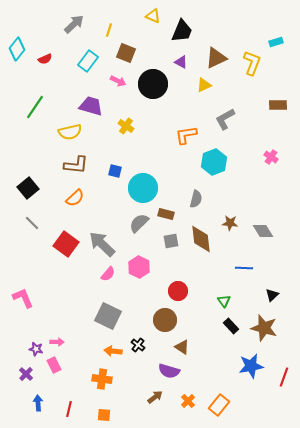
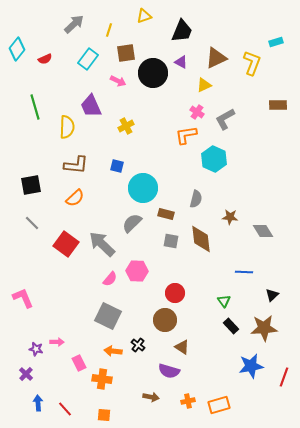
yellow triangle at (153, 16): moved 9 px left; rotated 42 degrees counterclockwise
brown square at (126, 53): rotated 30 degrees counterclockwise
cyan rectangle at (88, 61): moved 2 px up
black circle at (153, 84): moved 11 px up
purple trapezoid at (91, 106): rotated 130 degrees counterclockwise
green line at (35, 107): rotated 50 degrees counterclockwise
yellow cross at (126, 126): rotated 28 degrees clockwise
yellow semicircle at (70, 132): moved 3 px left, 5 px up; rotated 75 degrees counterclockwise
pink cross at (271, 157): moved 74 px left, 45 px up
cyan hexagon at (214, 162): moved 3 px up; rotated 15 degrees counterclockwise
blue square at (115, 171): moved 2 px right, 5 px up
black square at (28, 188): moved 3 px right, 3 px up; rotated 30 degrees clockwise
gray semicircle at (139, 223): moved 7 px left
brown star at (230, 223): moved 6 px up
gray square at (171, 241): rotated 21 degrees clockwise
pink hexagon at (139, 267): moved 2 px left, 4 px down; rotated 25 degrees counterclockwise
blue line at (244, 268): moved 4 px down
pink semicircle at (108, 274): moved 2 px right, 5 px down
red circle at (178, 291): moved 3 px left, 2 px down
brown star at (264, 328): rotated 20 degrees counterclockwise
pink rectangle at (54, 365): moved 25 px right, 2 px up
brown arrow at (155, 397): moved 4 px left; rotated 49 degrees clockwise
orange cross at (188, 401): rotated 32 degrees clockwise
orange rectangle at (219, 405): rotated 35 degrees clockwise
red line at (69, 409): moved 4 px left; rotated 56 degrees counterclockwise
